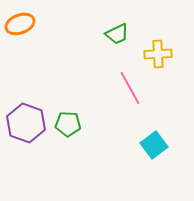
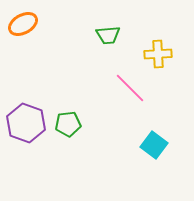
orange ellipse: moved 3 px right; rotated 8 degrees counterclockwise
green trapezoid: moved 9 px left, 1 px down; rotated 20 degrees clockwise
pink line: rotated 16 degrees counterclockwise
green pentagon: rotated 10 degrees counterclockwise
cyan square: rotated 16 degrees counterclockwise
